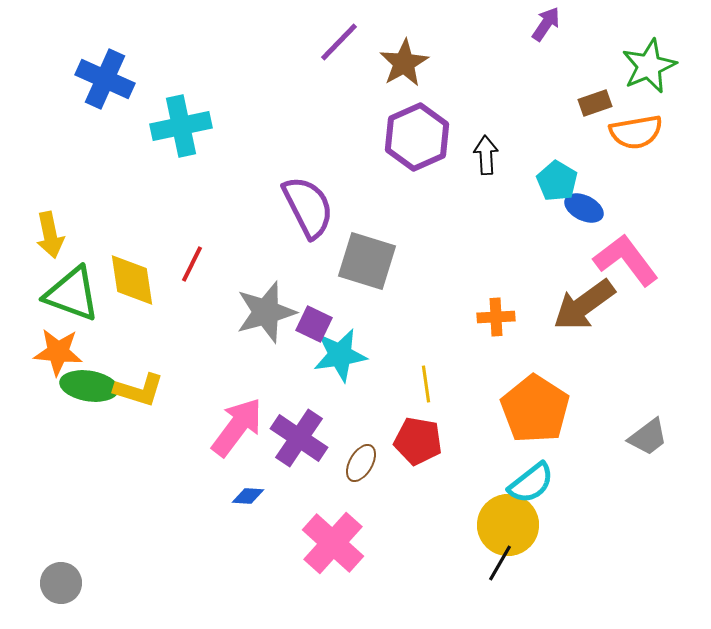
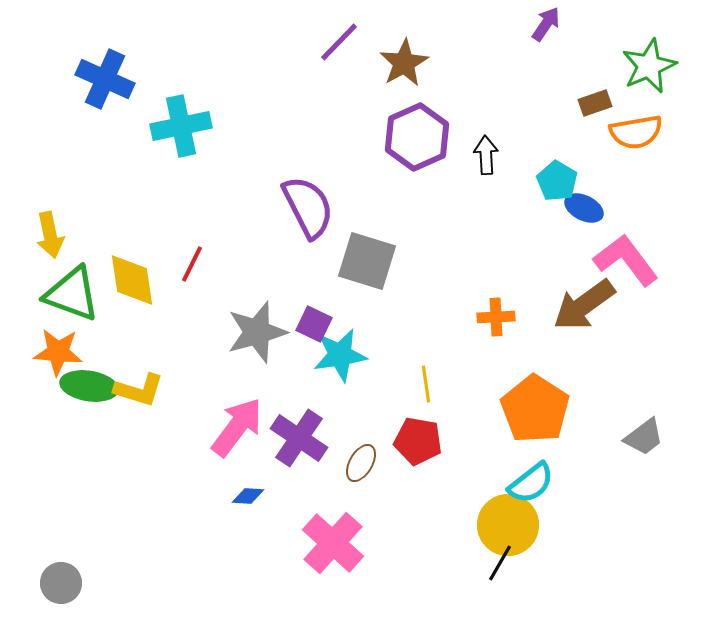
gray star: moved 9 px left, 20 px down
gray trapezoid: moved 4 px left
